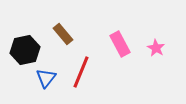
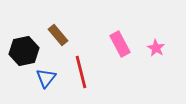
brown rectangle: moved 5 px left, 1 px down
black hexagon: moved 1 px left, 1 px down
red line: rotated 36 degrees counterclockwise
